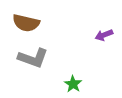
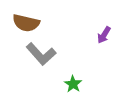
purple arrow: rotated 36 degrees counterclockwise
gray L-shape: moved 8 px right, 4 px up; rotated 28 degrees clockwise
